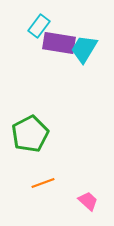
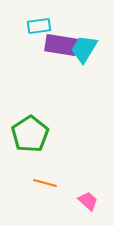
cyan rectangle: rotated 45 degrees clockwise
purple rectangle: moved 2 px right, 2 px down
green pentagon: rotated 6 degrees counterclockwise
orange line: moved 2 px right; rotated 35 degrees clockwise
